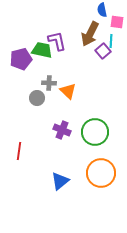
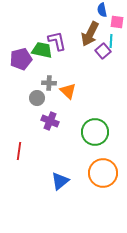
purple cross: moved 12 px left, 9 px up
orange circle: moved 2 px right
